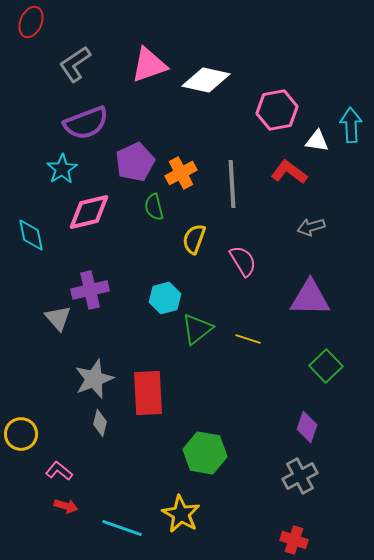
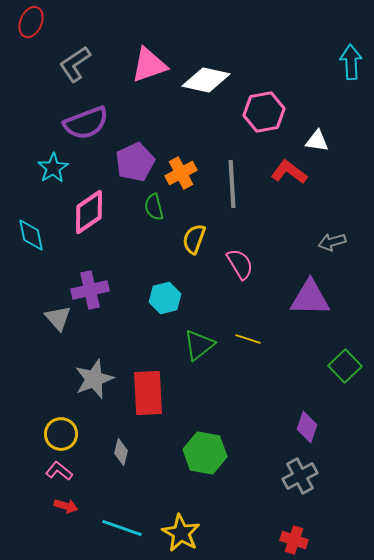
pink hexagon: moved 13 px left, 2 px down
cyan arrow: moved 63 px up
cyan star: moved 9 px left, 1 px up
pink diamond: rotated 21 degrees counterclockwise
gray arrow: moved 21 px right, 15 px down
pink semicircle: moved 3 px left, 3 px down
green triangle: moved 2 px right, 16 px down
green square: moved 19 px right
gray diamond: moved 21 px right, 29 px down
yellow circle: moved 40 px right
yellow star: moved 19 px down
